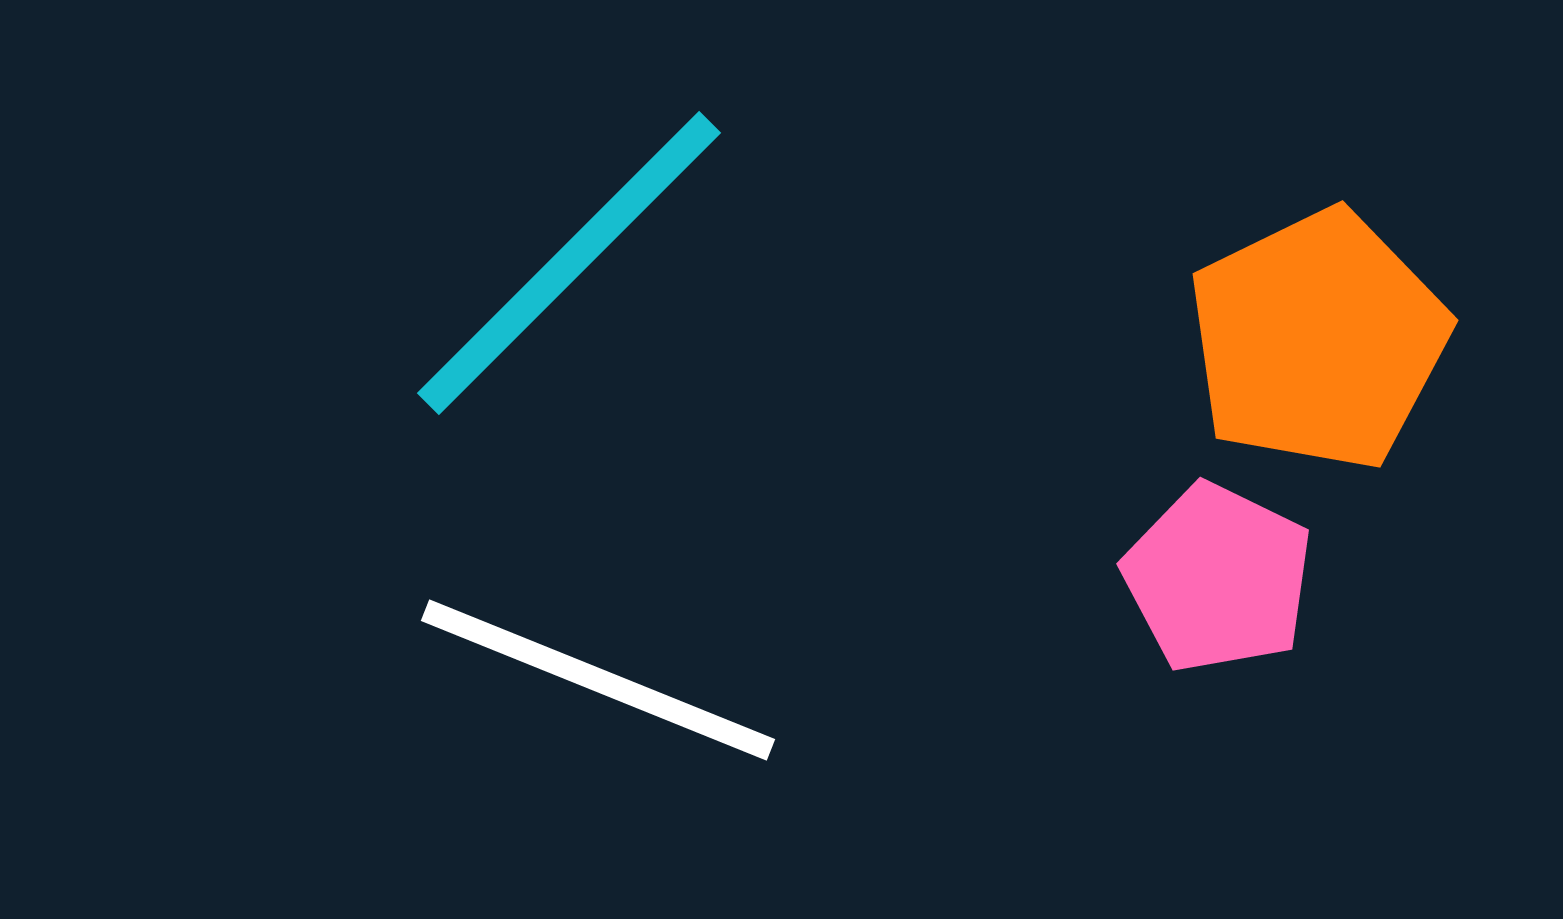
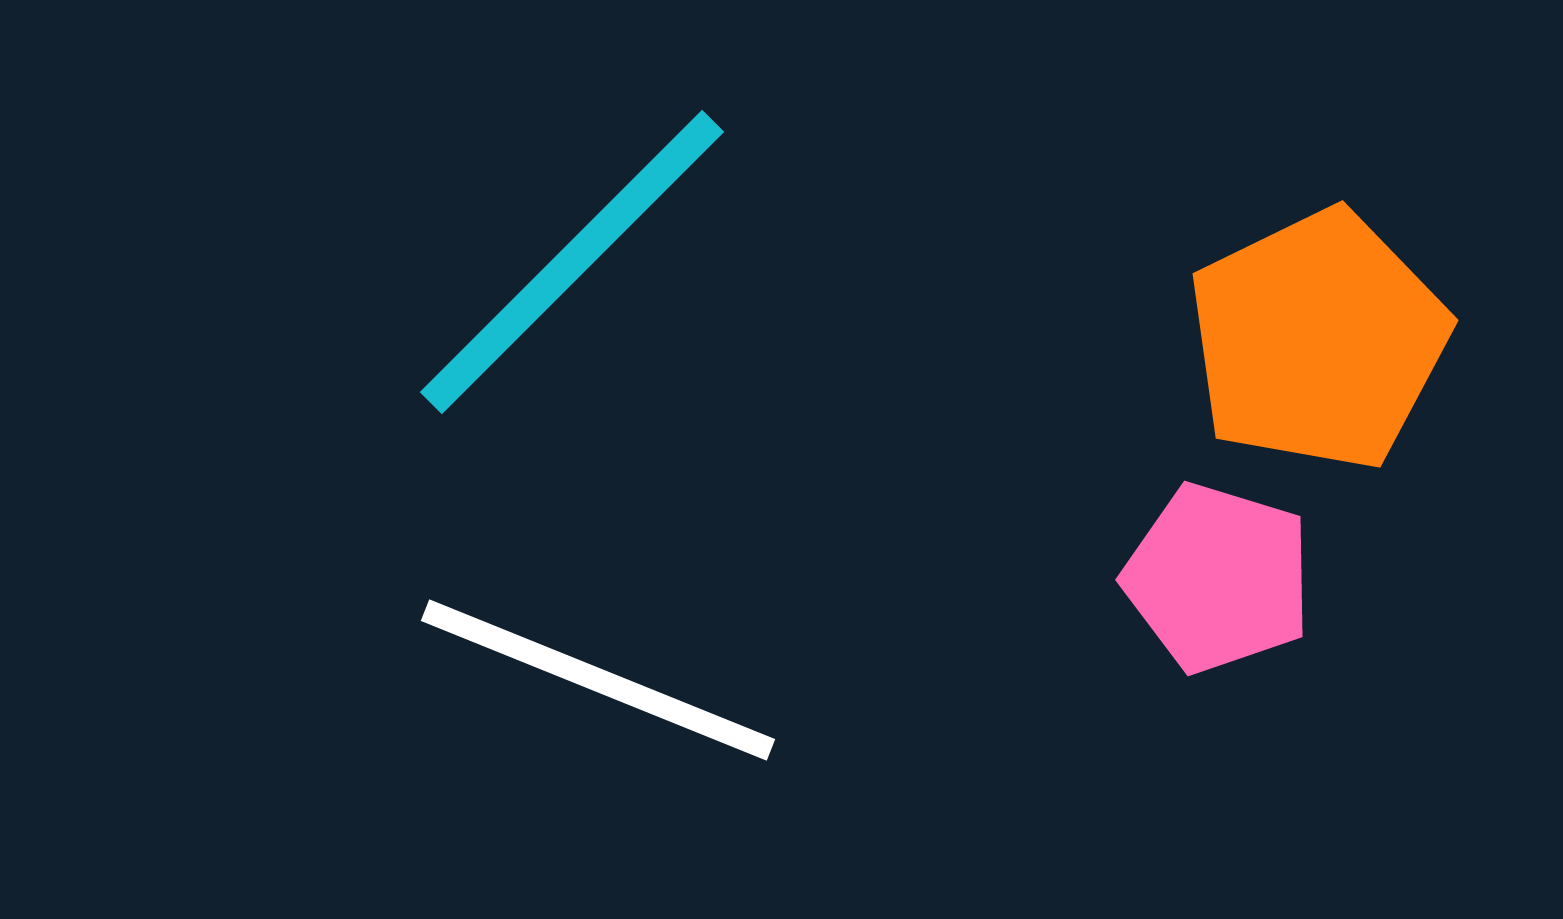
cyan line: moved 3 px right, 1 px up
pink pentagon: rotated 9 degrees counterclockwise
